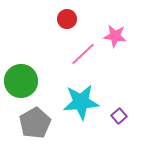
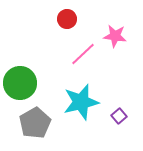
green circle: moved 1 px left, 2 px down
cyan star: rotated 9 degrees counterclockwise
